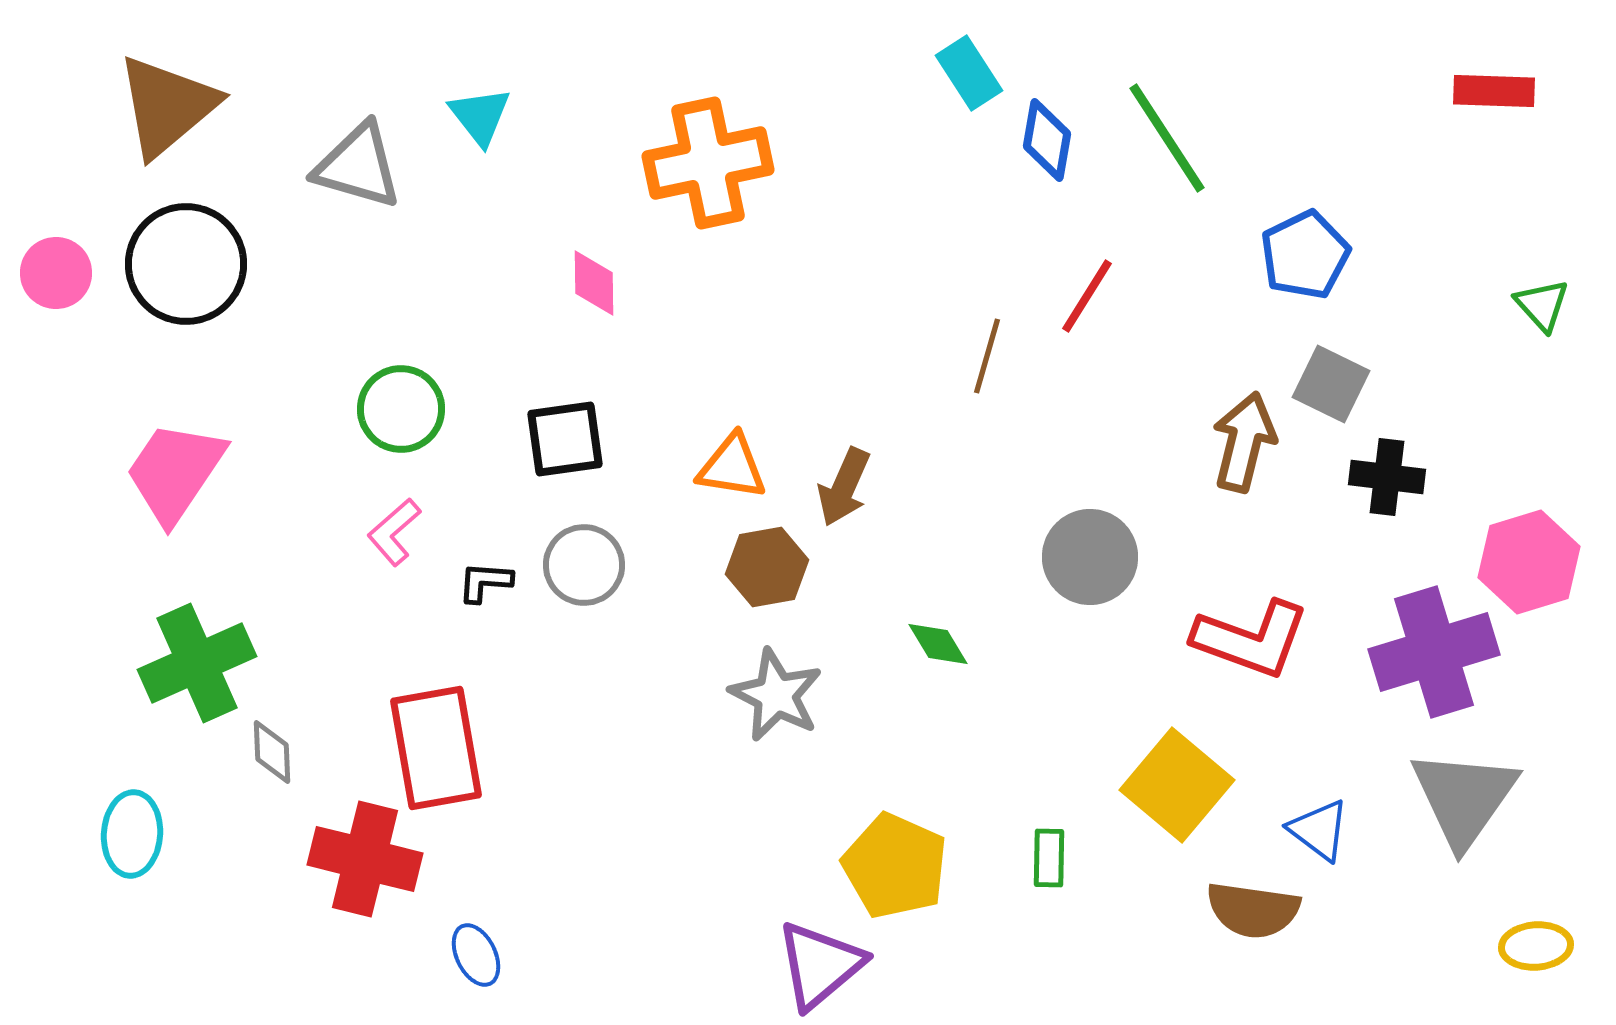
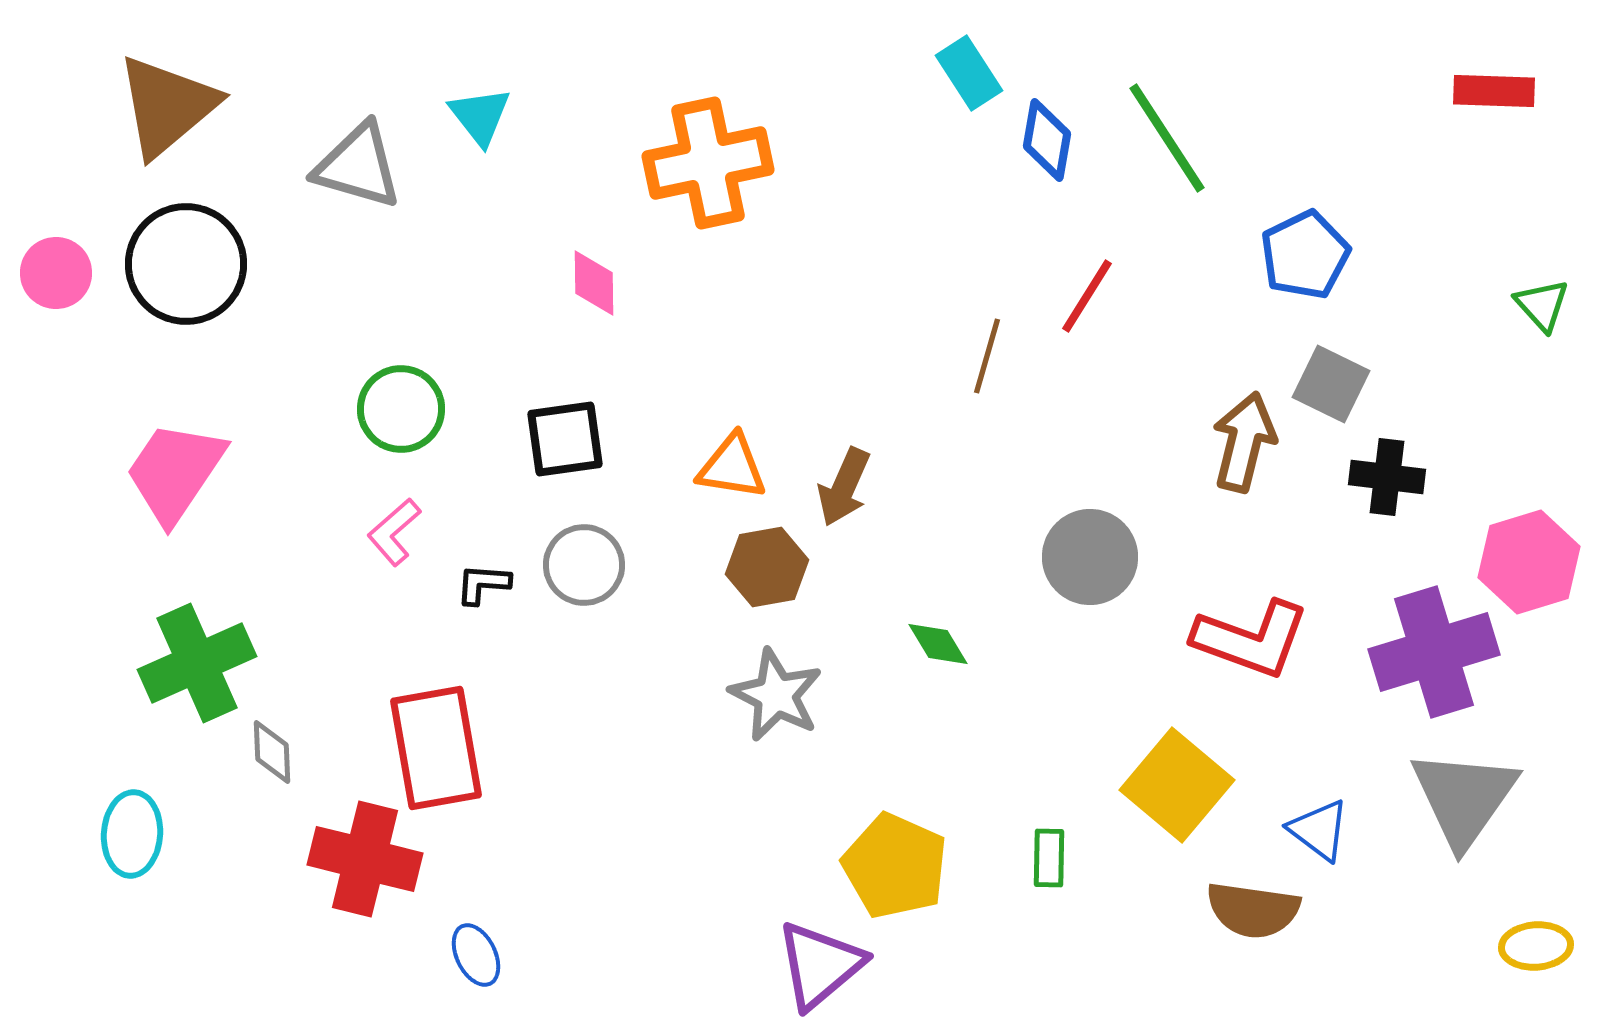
black L-shape at (485, 582): moved 2 px left, 2 px down
